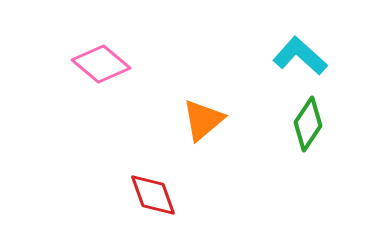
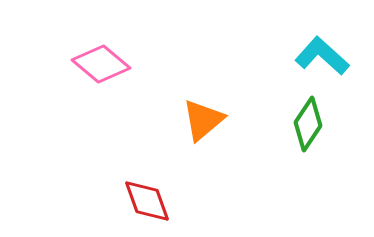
cyan L-shape: moved 22 px right
red diamond: moved 6 px left, 6 px down
